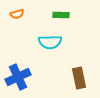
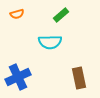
green rectangle: rotated 42 degrees counterclockwise
